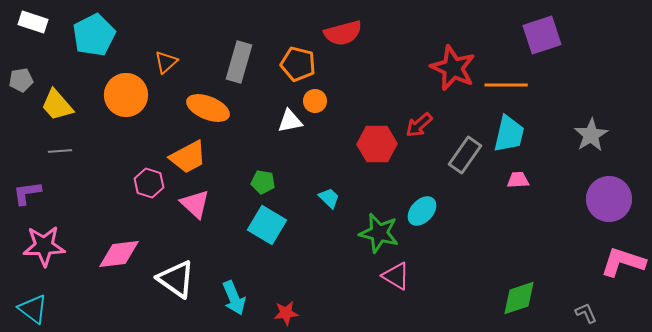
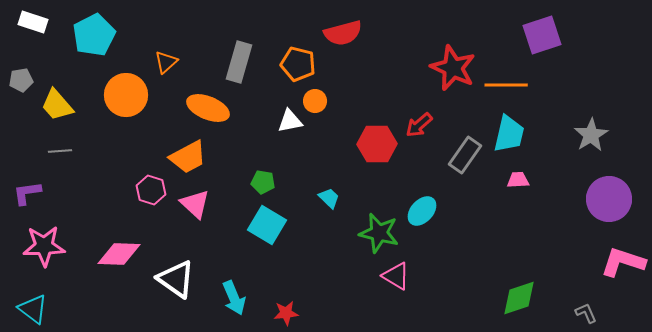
pink hexagon at (149, 183): moved 2 px right, 7 px down
pink diamond at (119, 254): rotated 9 degrees clockwise
